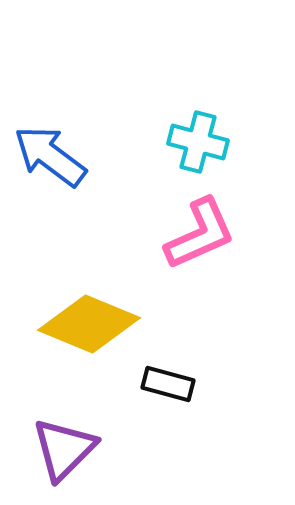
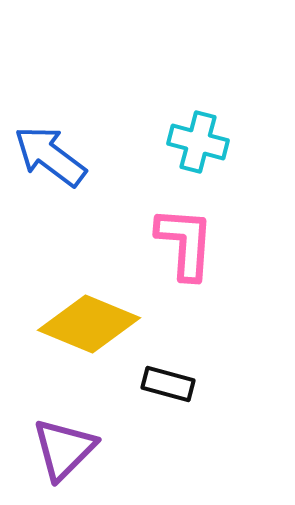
pink L-shape: moved 15 px left, 9 px down; rotated 62 degrees counterclockwise
